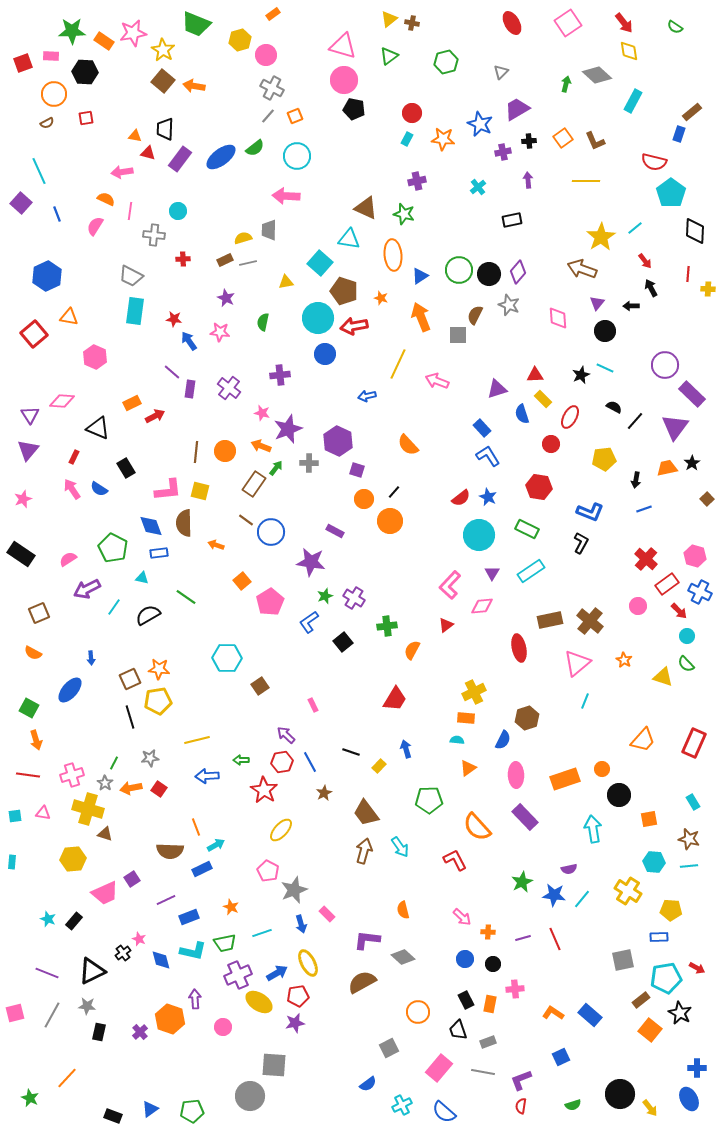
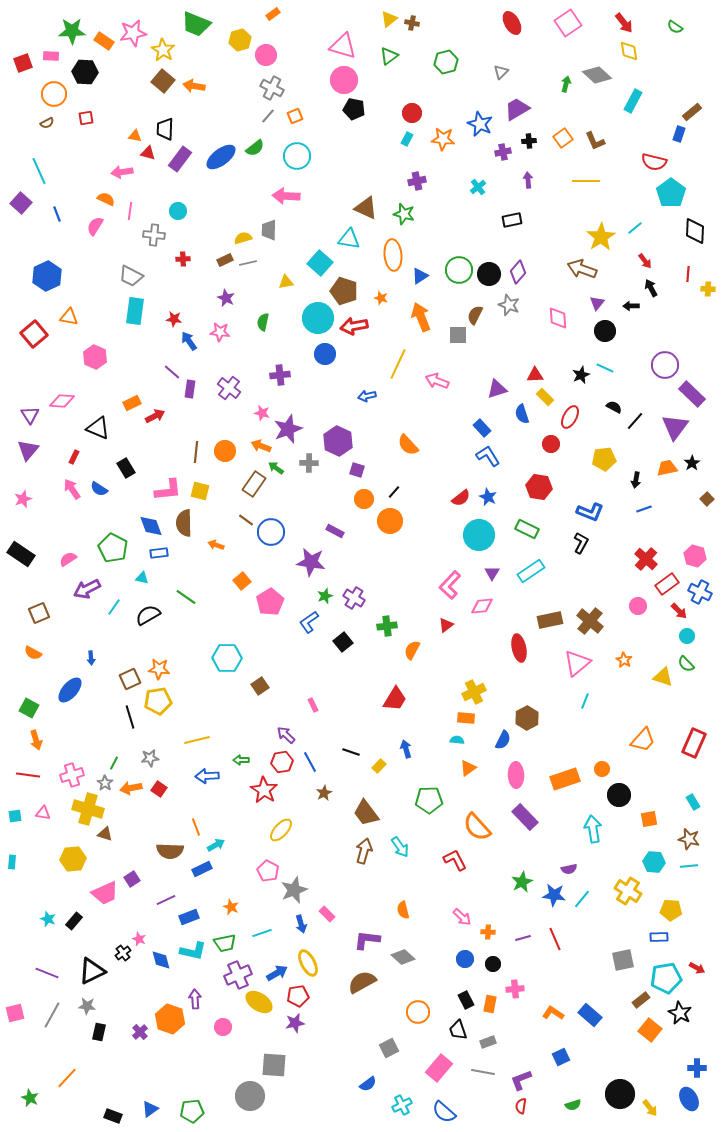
yellow rectangle at (543, 399): moved 2 px right, 2 px up
green arrow at (276, 468): rotated 91 degrees counterclockwise
brown hexagon at (527, 718): rotated 10 degrees counterclockwise
